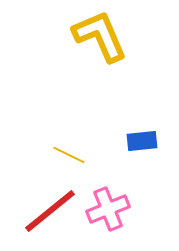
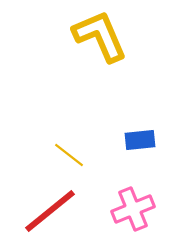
blue rectangle: moved 2 px left, 1 px up
yellow line: rotated 12 degrees clockwise
pink cross: moved 25 px right
